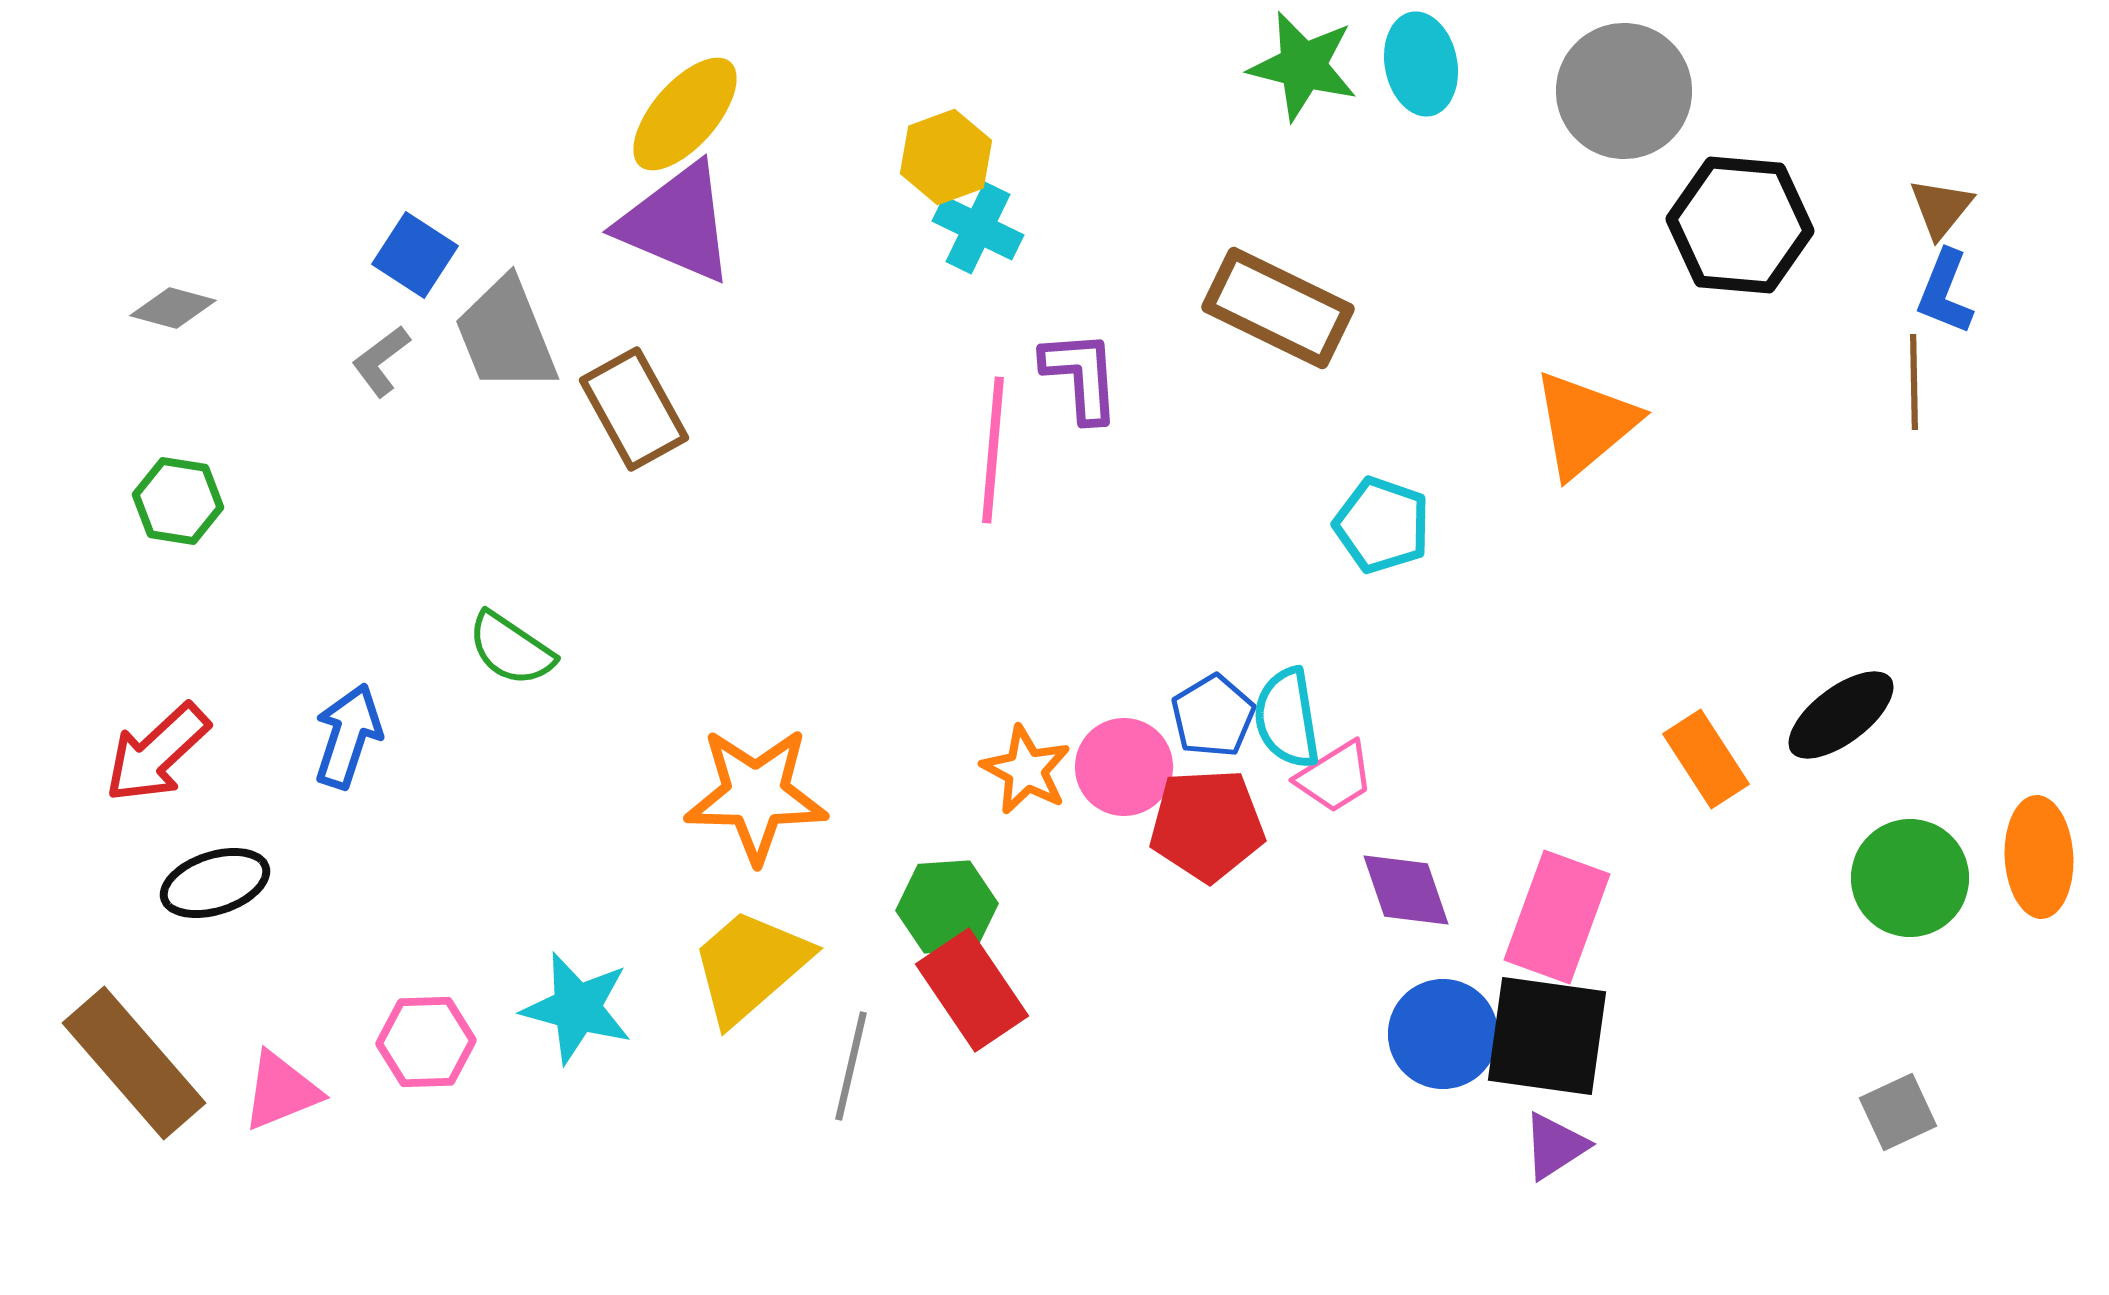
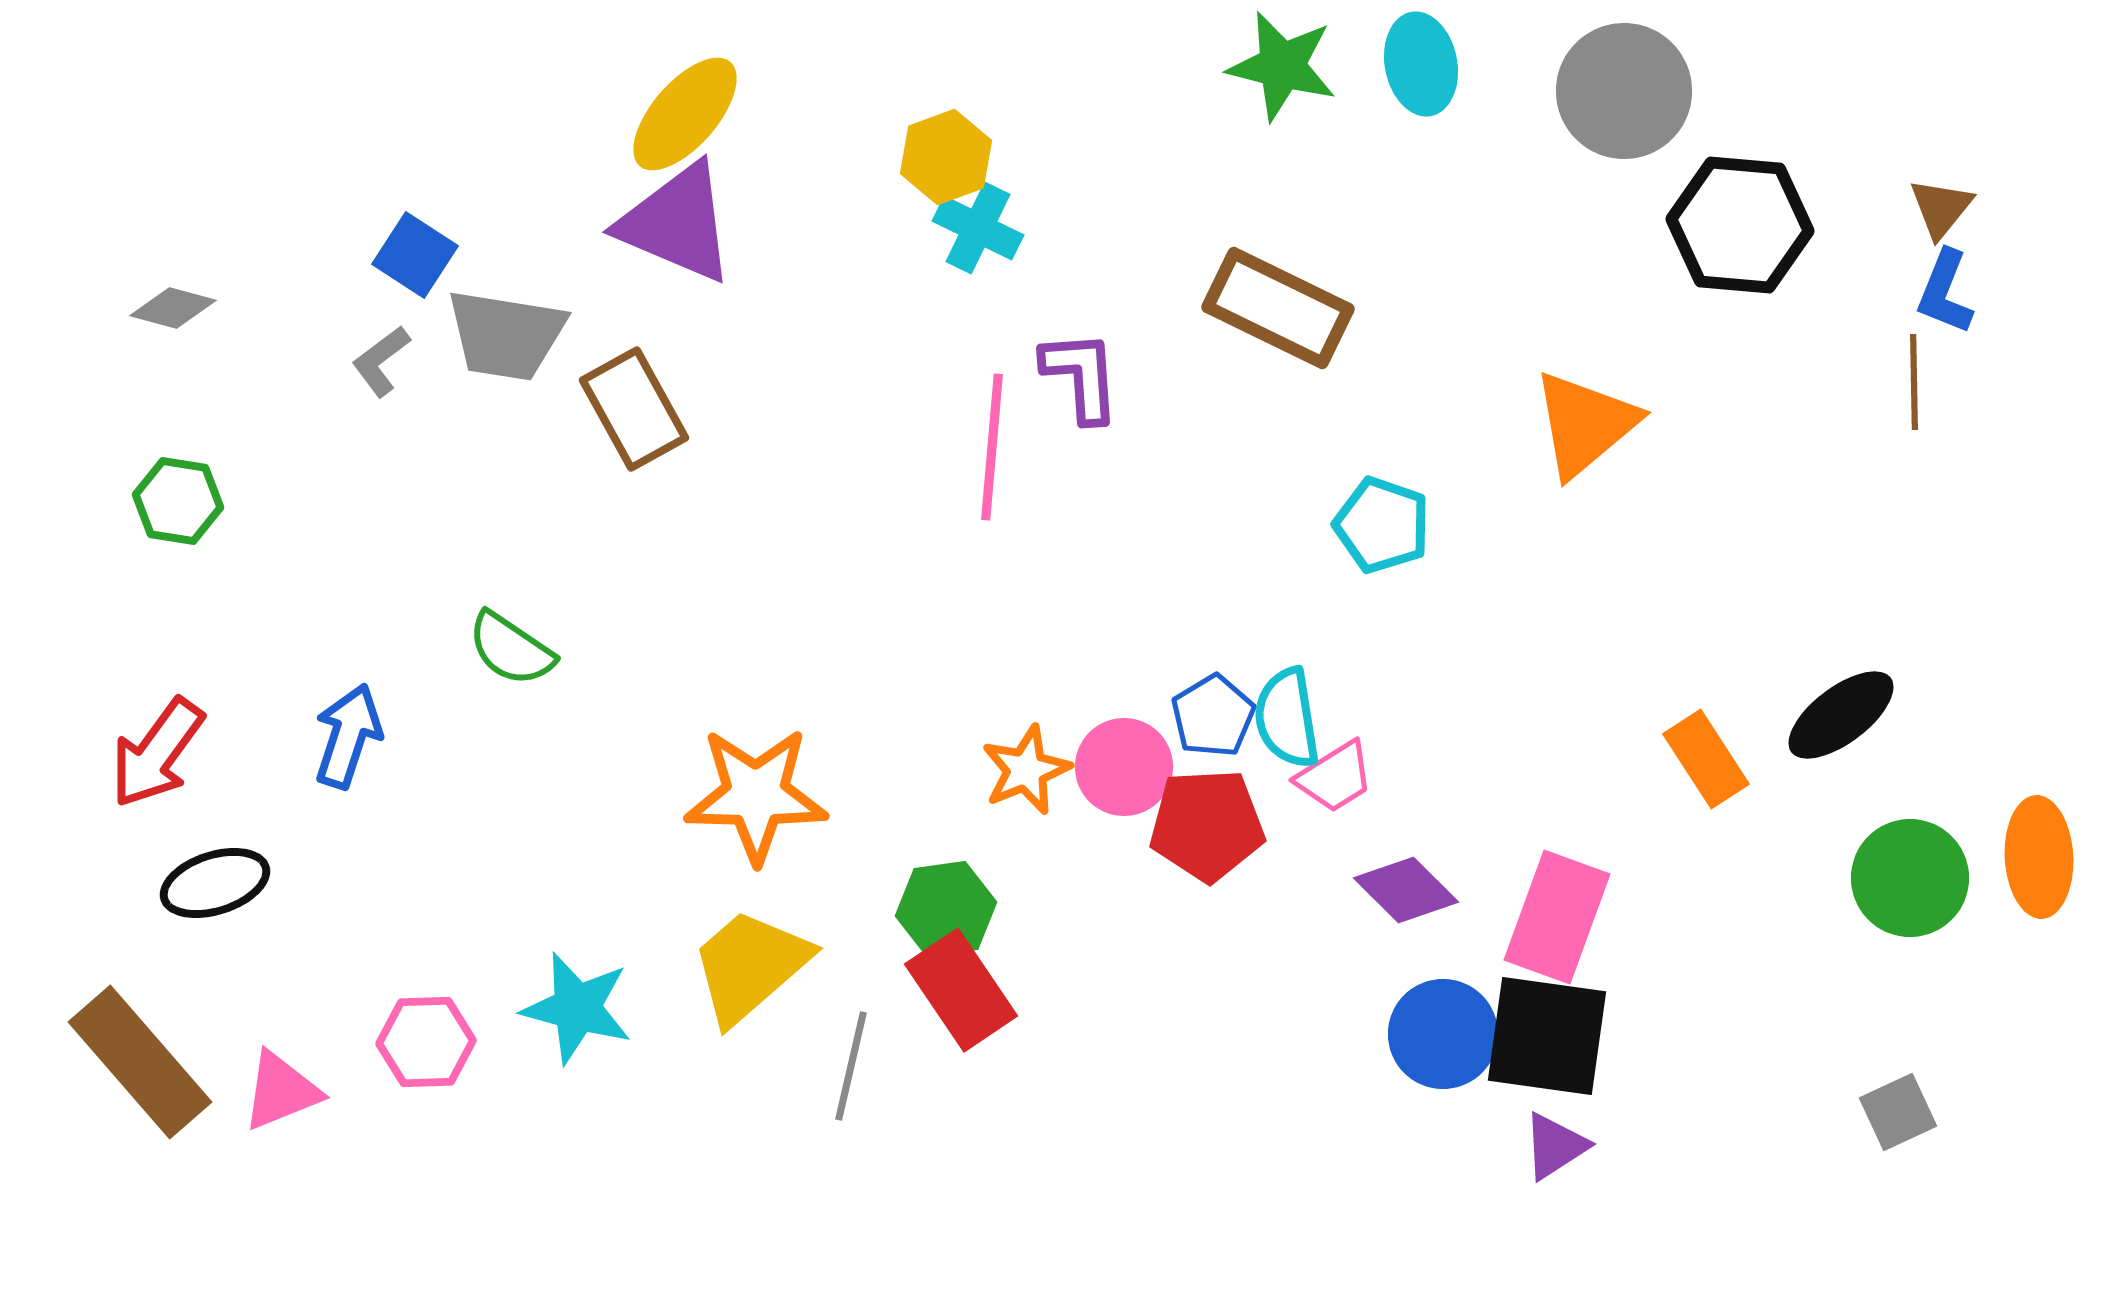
green star at (1303, 66): moved 21 px left
gray trapezoid at (506, 335): rotated 59 degrees counterclockwise
pink line at (993, 450): moved 1 px left, 3 px up
red arrow at (157, 753): rotated 11 degrees counterclockwise
orange star at (1026, 770): rotated 22 degrees clockwise
purple diamond at (1406, 890): rotated 26 degrees counterclockwise
green hexagon at (947, 907): moved 1 px left, 2 px down; rotated 4 degrees counterclockwise
red rectangle at (972, 990): moved 11 px left
brown rectangle at (134, 1063): moved 6 px right, 1 px up
